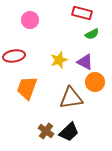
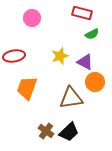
pink circle: moved 2 px right, 2 px up
yellow star: moved 1 px right, 4 px up
